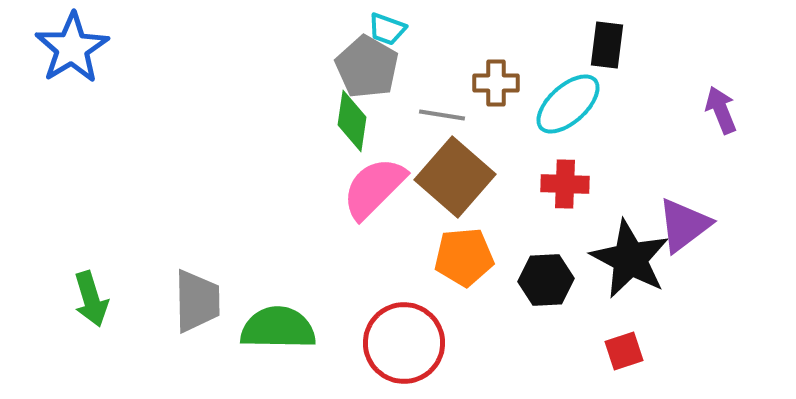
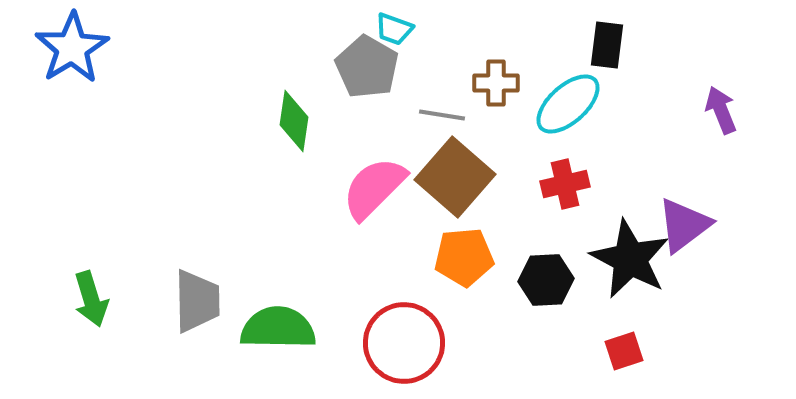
cyan trapezoid: moved 7 px right
green diamond: moved 58 px left
red cross: rotated 15 degrees counterclockwise
